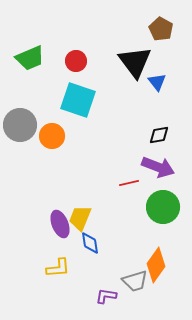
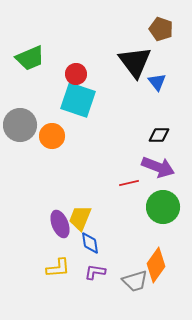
brown pentagon: rotated 10 degrees counterclockwise
red circle: moved 13 px down
black diamond: rotated 10 degrees clockwise
purple L-shape: moved 11 px left, 24 px up
